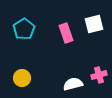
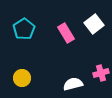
white square: rotated 24 degrees counterclockwise
pink rectangle: rotated 12 degrees counterclockwise
pink cross: moved 2 px right, 2 px up
